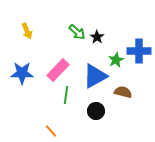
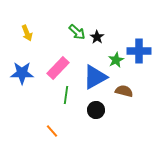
yellow arrow: moved 2 px down
pink rectangle: moved 2 px up
blue triangle: moved 1 px down
brown semicircle: moved 1 px right, 1 px up
black circle: moved 1 px up
orange line: moved 1 px right
